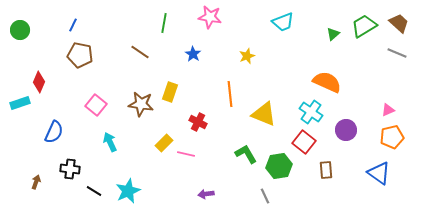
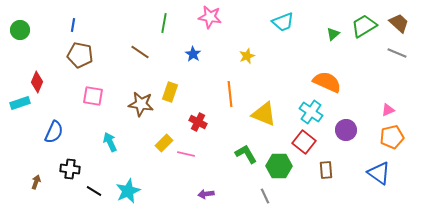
blue line at (73, 25): rotated 16 degrees counterclockwise
red diamond at (39, 82): moved 2 px left
pink square at (96, 105): moved 3 px left, 9 px up; rotated 30 degrees counterclockwise
green hexagon at (279, 166): rotated 10 degrees clockwise
